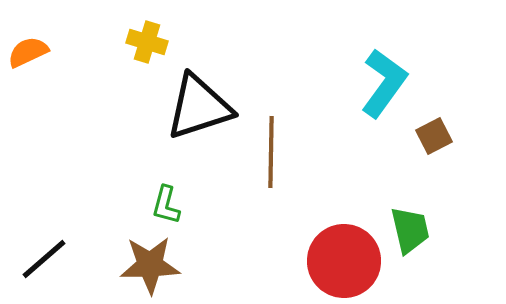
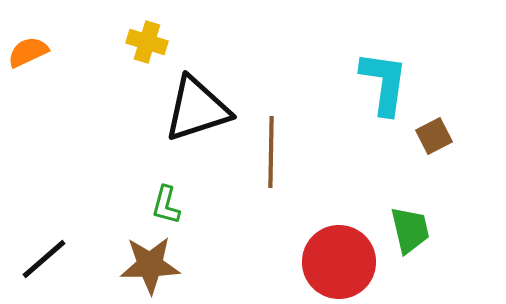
cyan L-shape: rotated 28 degrees counterclockwise
black triangle: moved 2 px left, 2 px down
red circle: moved 5 px left, 1 px down
